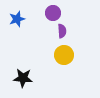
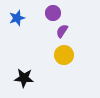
blue star: moved 1 px up
purple semicircle: rotated 144 degrees counterclockwise
black star: moved 1 px right
